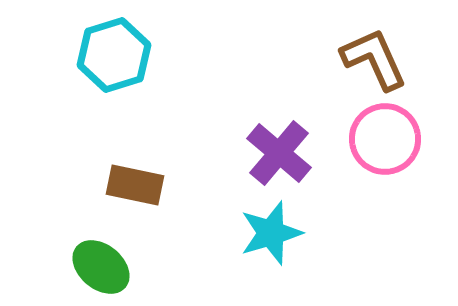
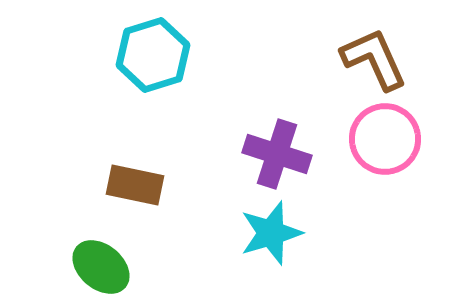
cyan hexagon: moved 39 px right
purple cross: moved 2 px left, 1 px down; rotated 22 degrees counterclockwise
